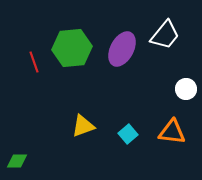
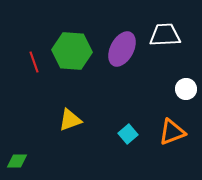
white trapezoid: rotated 132 degrees counterclockwise
green hexagon: moved 3 px down; rotated 9 degrees clockwise
yellow triangle: moved 13 px left, 6 px up
orange triangle: rotated 28 degrees counterclockwise
